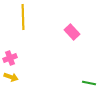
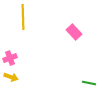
pink rectangle: moved 2 px right
